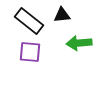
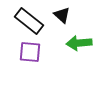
black triangle: rotated 48 degrees clockwise
